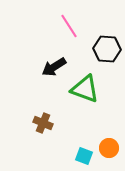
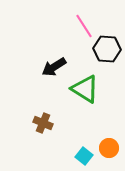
pink line: moved 15 px right
green triangle: rotated 12 degrees clockwise
cyan square: rotated 18 degrees clockwise
